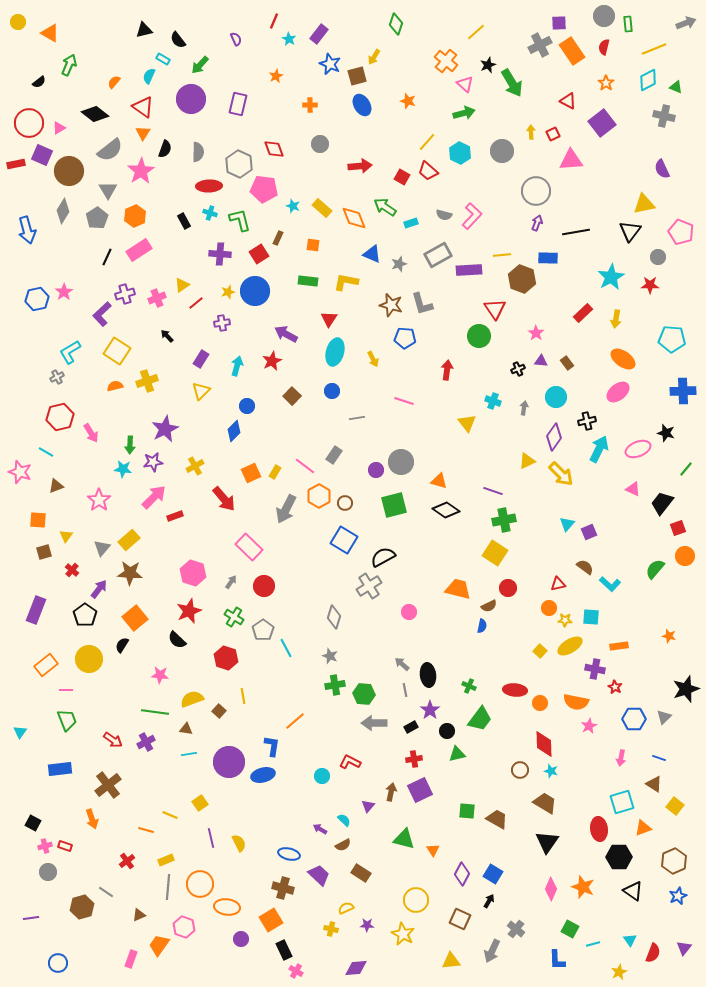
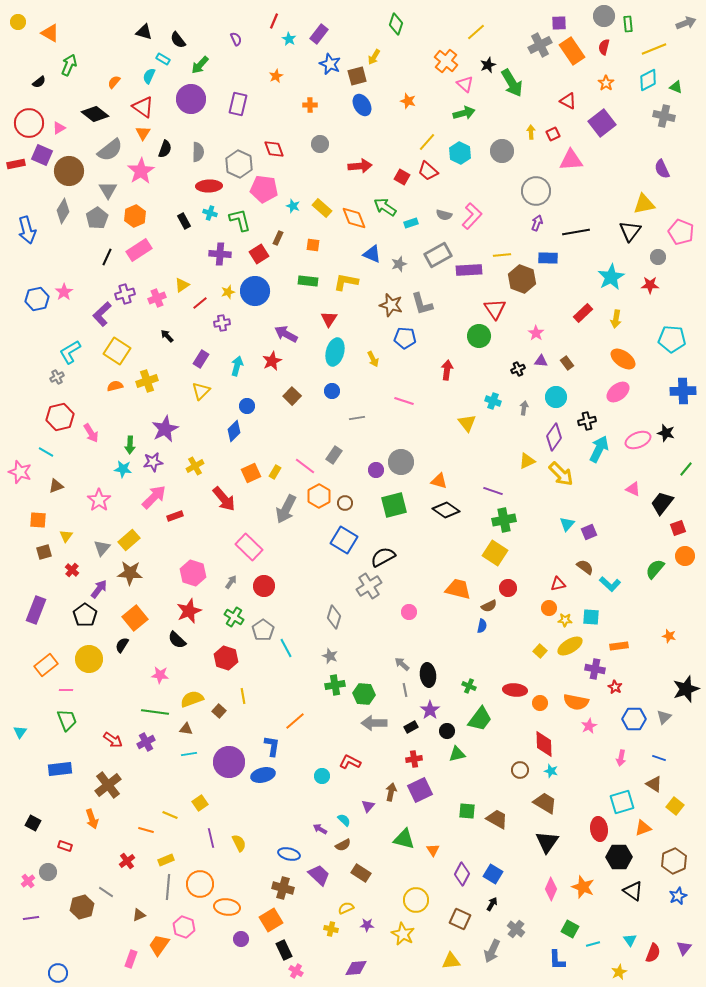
black triangle at (144, 30): moved 2 px down; rotated 30 degrees clockwise
red line at (196, 303): moved 4 px right
pink ellipse at (638, 449): moved 9 px up
pink cross at (45, 846): moved 17 px left, 35 px down; rotated 24 degrees counterclockwise
black arrow at (489, 901): moved 3 px right, 3 px down
blue circle at (58, 963): moved 10 px down
